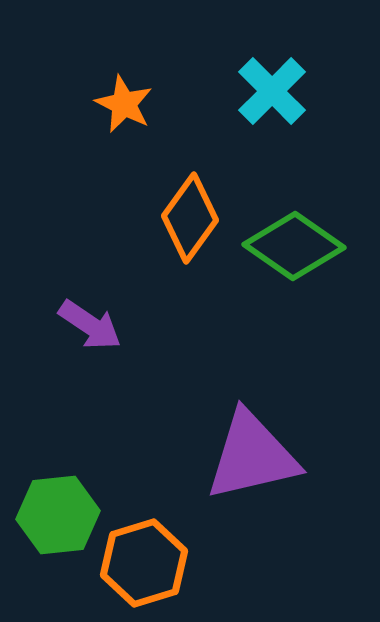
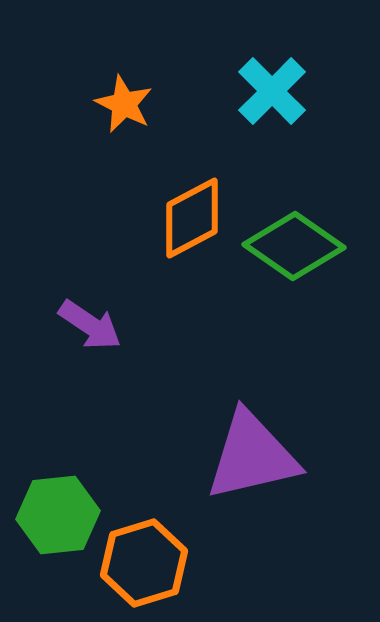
orange diamond: moved 2 px right; rotated 26 degrees clockwise
